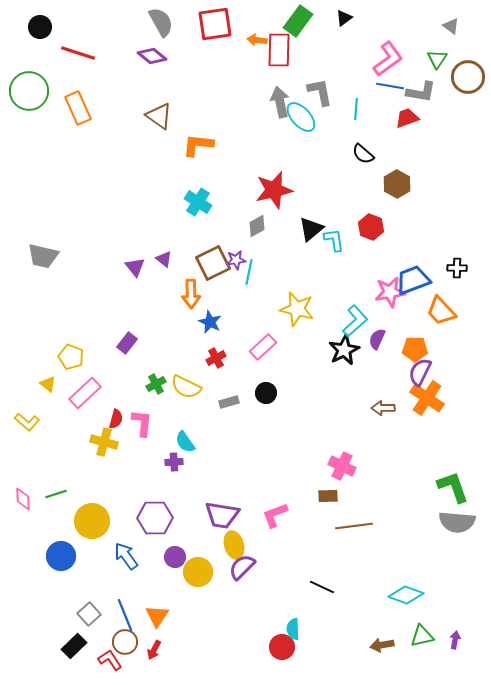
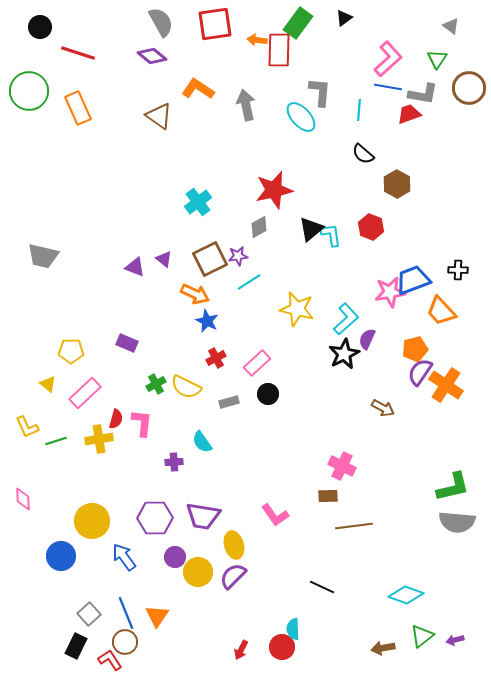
green rectangle at (298, 21): moved 2 px down
pink L-shape at (388, 59): rotated 6 degrees counterclockwise
brown circle at (468, 77): moved 1 px right, 11 px down
blue line at (390, 86): moved 2 px left, 1 px down
gray L-shape at (320, 92): rotated 16 degrees clockwise
gray L-shape at (421, 92): moved 2 px right, 2 px down
gray arrow at (280, 102): moved 34 px left, 3 px down
cyan line at (356, 109): moved 3 px right, 1 px down
red trapezoid at (407, 118): moved 2 px right, 4 px up
orange L-shape at (198, 145): moved 56 px up; rotated 28 degrees clockwise
cyan cross at (198, 202): rotated 20 degrees clockwise
gray diamond at (257, 226): moved 2 px right, 1 px down
cyan L-shape at (334, 240): moved 3 px left, 5 px up
purple star at (236, 260): moved 2 px right, 4 px up
brown square at (213, 263): moved 3 px left, 4 px up
purple triangle at (135, 267): rotated 30 degrees counterclockwise
black cross at (457, 268): moved 1 px right, 2 px down
cyan line at (249, 272): moved 10 px down; rotated 45 degrees clockwise
orange arrow at (191, 294): moved 4 px right; rotated 64 degrees counterclockwise
cyan L-shape at (355, 321): moved 9 px left, 2 px up
blue star at (210, 322): moved 3 px left, 1 px up
purple semicircle at (377, 339): moved 10 px left
purple rectangle at (127, 343): rotated 75 degrees clockwise
pink rectangle at (263, 347): moved 6 px left, 16 px down
orange pentagon at (415, 349): rotated 15 degrees counterclockwise
black star at (344, 350): moved 4 px down
yellow pentagon at (71, 357): moved 6 px up; rotated 20 degrees counterclockwise
purple semicircle at (420, 372): rotated 8 degrees clockwise
black circle at (266, 393): moved 2 px right, 1 px down
orange cross at (427, 398): moved 19 px right, 13 px up
brown arrow at (383, 408): rotated 150 degrees counterclockwise
yellow L-shape at (27, 422): moved 5 px down; rotated 25 degrees clockwise
yellow cross at (104, 442): moved 5 px left, 3 px up; rotated 24 degrees counterclockwise
cyan semicircle at (185, 442): moved 17 px right
green L-shape at (453, 487): rotated 96 degrees clockwise
green line at (56, 494): moved 53 px up
purple trapezoid at (222, 515): moved 19 px left, 1 px down
pink L-shape at (275, 515): rotated 104 degrees counterclockwise
blue arrow at (126, 556): moved 2 px left, 1 px down
purple semicircle at (242, 567): moved 9 px left, 9 px down
blue line at (125, 615): moved 1 px right, 2 px up
green triangle at (422, 636): rotated 25 degrees counterclockwise
purple arrow at (455, 640): rotated 114 degrees counterclockwise
brown arrow at (382, 645): moved 1 px right, 3 px down
black rectangle at (74, 646): moved 2 px right; rotated 20 degrees counterclockwise
red arrow at (154, 650): moved 87 px right
